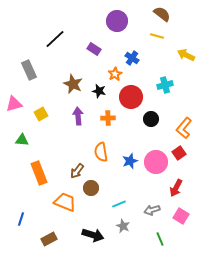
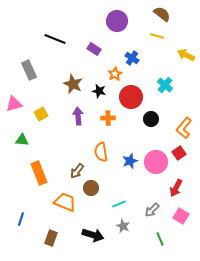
black line: rotated 65 degrees clockwise
cyan cross: rotated 35 degrees counterclockwise
gray arrow: rotated 28 degrees counterclockwise
brown rectangle: moved 2 px right, 1 px up; rotated 42 degrees counterclockwise
